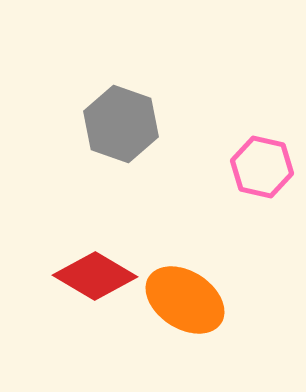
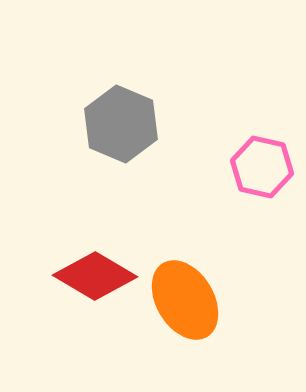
gray hexagon: rotated 4 degrees clockwise
orange ellipse: rotated 26 degrees clockwise
